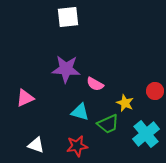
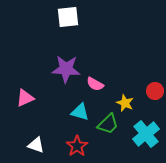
green trapezoid: rotated 20 degrees counterclockwise
red star: rotated 25 degrees counterclockwise
